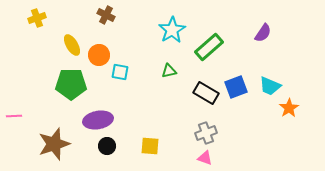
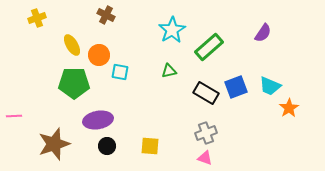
green pentagon: moved 3 px right, 1 px up
